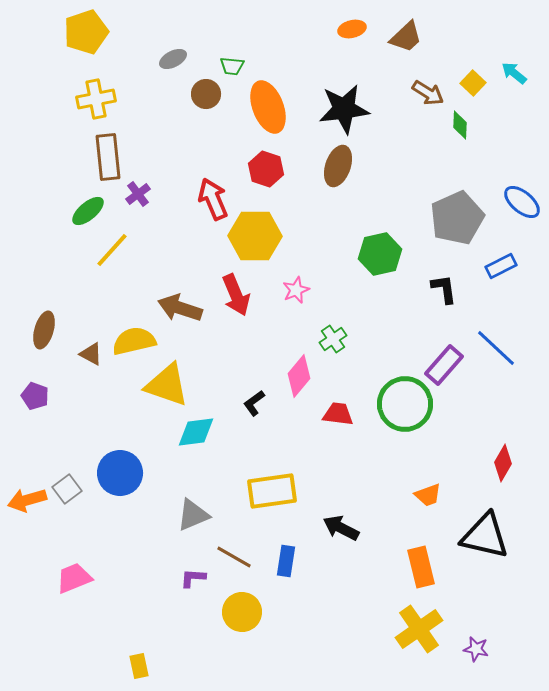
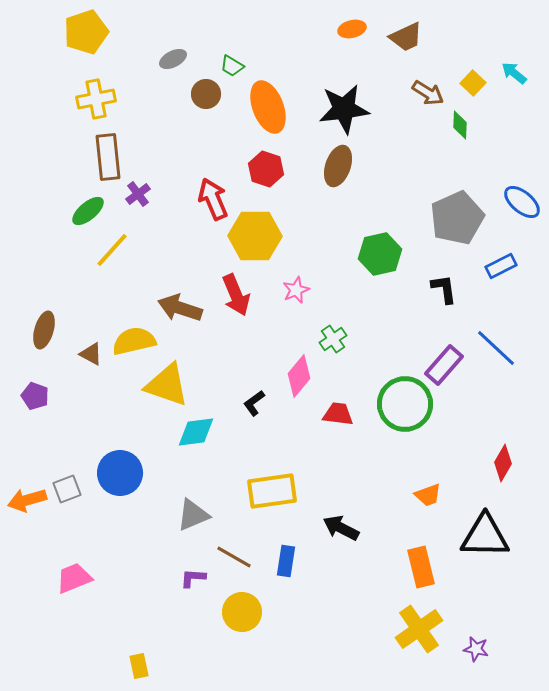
brown trapezoid at (406, 37): rotated 18 degrees clockwise
green trapezoid at (232, 66): rotated 25 degrees clockwise
gray square at (67, 489): rotated 16 degrees clockwise
black triangle at (485, 536): rotated 12 degrees counterclockwise
